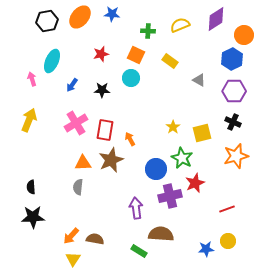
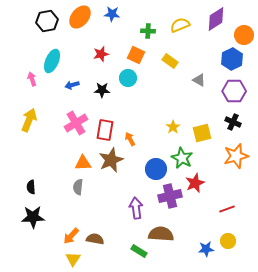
cyan circle at (131, 78): moved 3 px left
blue arrow at (72, 85): rotated 40 degrees clockwise
